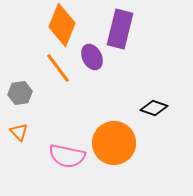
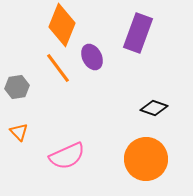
purple rectangle: moved 18 px right, 4 px down; rotated 6 degrees clockwise
gray hexagon: moved 3 px left, 6 px up
orange circle: moved 32 px right, 16 px down
pink semicircle: rotated 36 degrees counterclockwise
